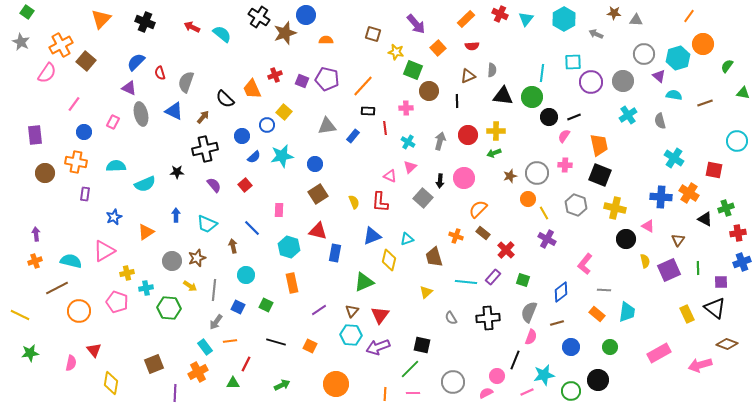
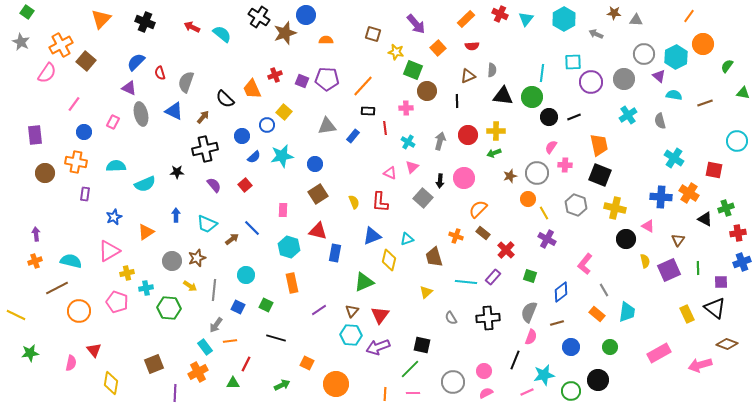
cyan hexagon at (678, 58): moved 2 px left, 1 px up; rotated 10 degrees counterclockwise
purple pentagon at (327, 79): rotated 10 degrees counterclockwise
gray circle at (623, 81): moved 1 px right, 2 px up
brown circle at (429, 91): moved 2 px left
pink semicircle at (564, 136): moved 13 px left, 11 px down
pink triangle at (410, 167): moved 2 px right
pink triangle at (390, 176): moved 3 px up
pink rectangle at (279, 210): moved 4 px right
brown arrow at (233, 246): moved 1 px left, 7 px up; rotated 64 degrees clockwise
pink triangle at (104, 251): moved 5 px right
green square at (523, 280): moved 7 px right, 4 px up
gray line at (604, 290): rotated 56 degrees clockwise
yellow line at (20, 315): moved 4 px left
gray arrow at (216, 322): moved 3 px down
black line at (276, 342): moved 4 px up
orange square at (310, 346): moved 3 px left, 17 px down
pink circle at (497, 376): moved 13 px left, 5 px up
